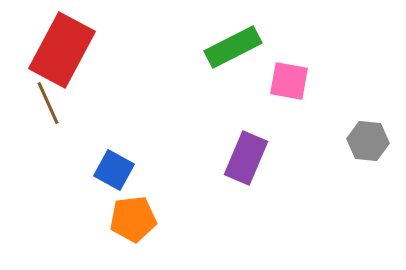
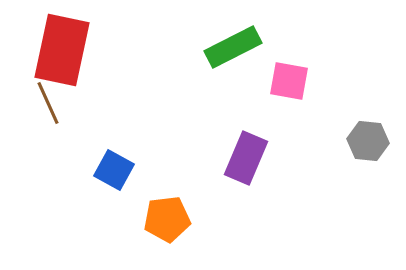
red rectangle: rotated 16 degrees counterclockwise
orange pentagon: moved 34 px right
